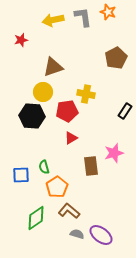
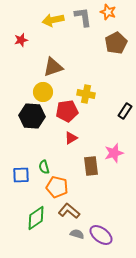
brown pentagon: moved 15 px up
orange pentagon: rotated 25 degrees counterclockwise
